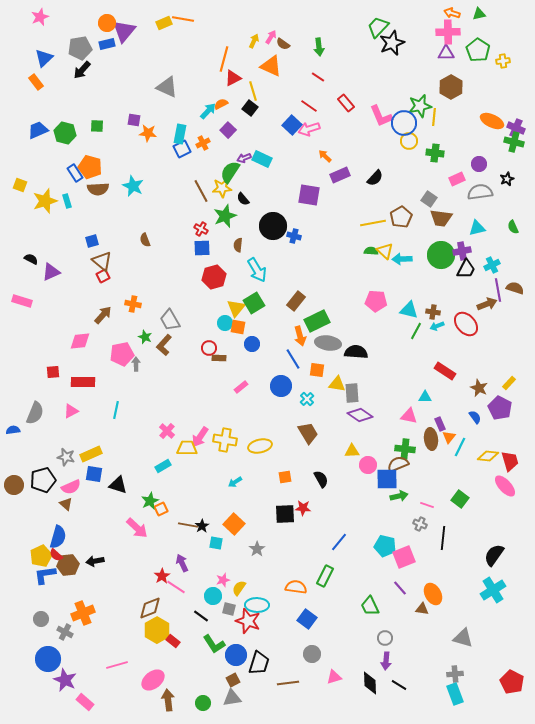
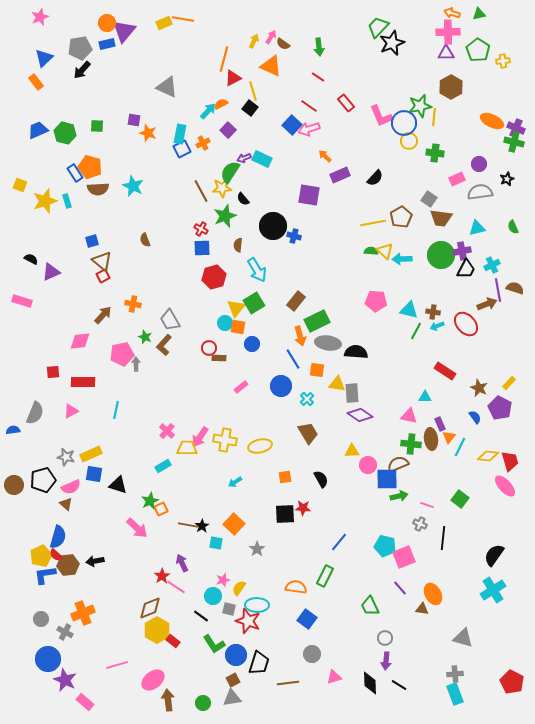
orange star at (148, 133): rotated 12 degrees clockwise
green cross at (405, 449): moved 6 px right, 5 px up
